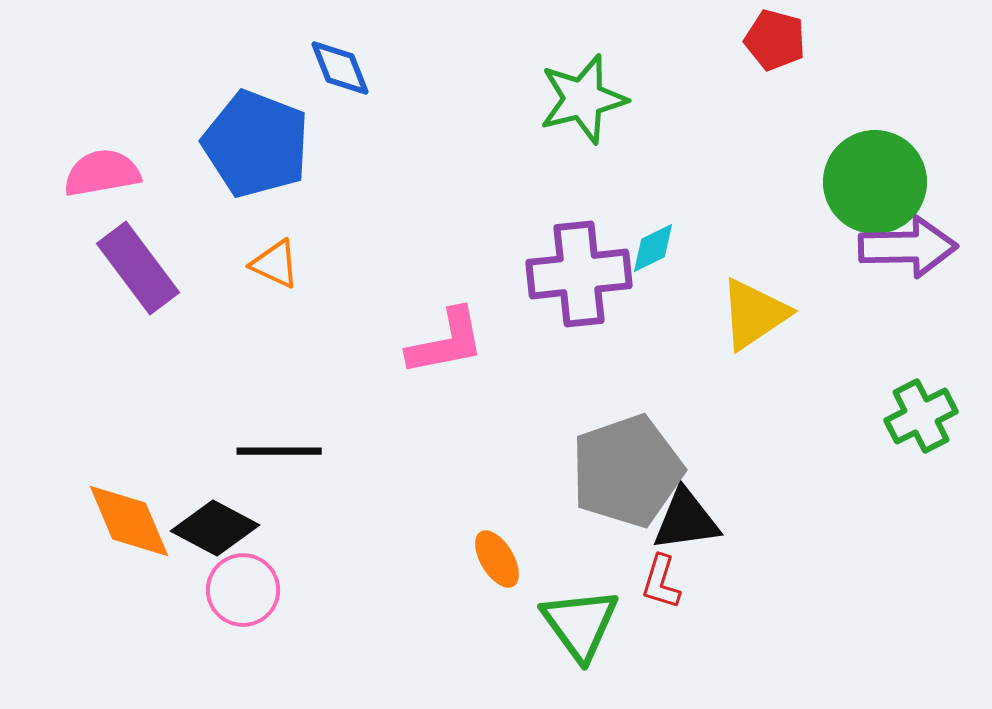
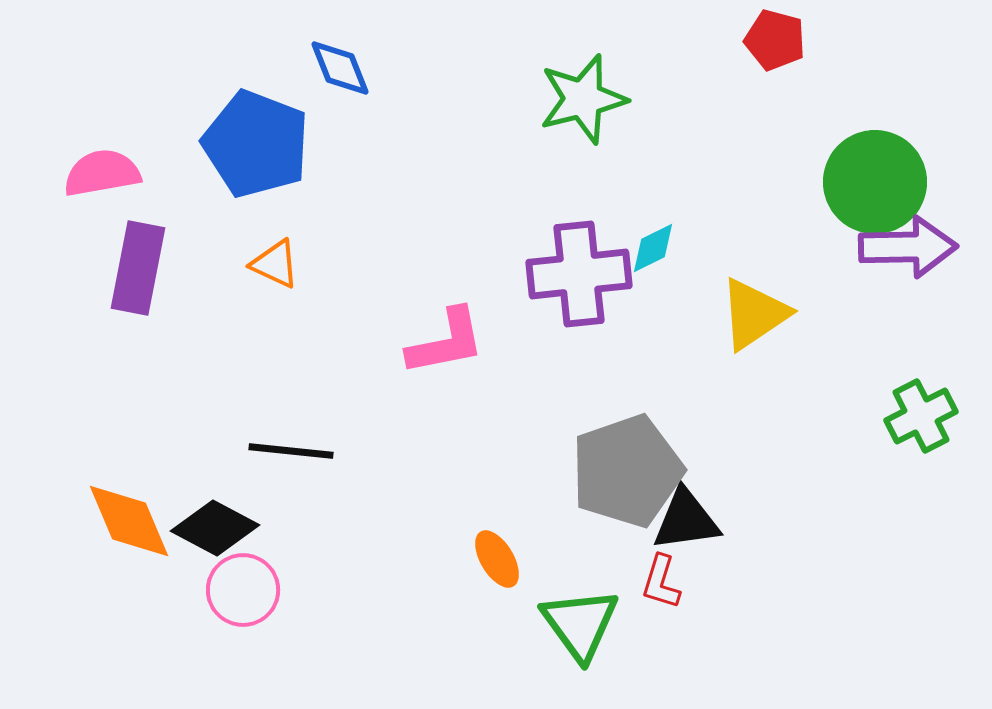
purple rectangle: rotated 48 degrees clockwise
black line: moved 12 px right; rotated 6 degrees clockwise
